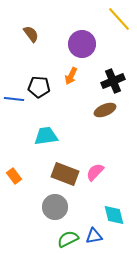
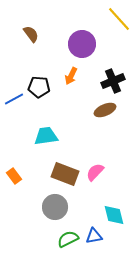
blue line: rotated 36 degrees counterclockwise
